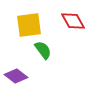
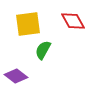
yellow square: moved 1 px left, 1 px up
green semicircle: rotated 114 degrees counterclockwise
